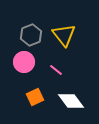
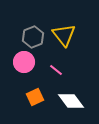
gray hexagon: moved 2 px right, 2 px down
